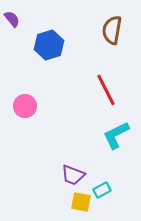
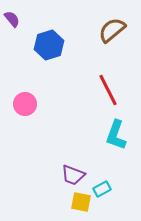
brown semicircle: rotated 40 degrees clockwise
red line: moved 2 px right
pink circle: moved 2 px up
cyan L-shape: rotated 44 degrees counterclockwise
cyan rectangle: moved 1 px up
